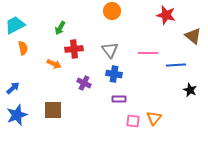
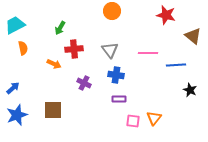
blue cross: moved 2 px right, 1 px down
